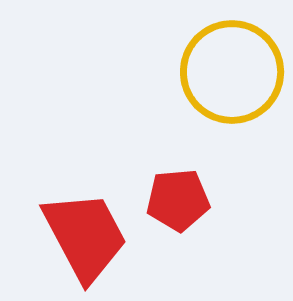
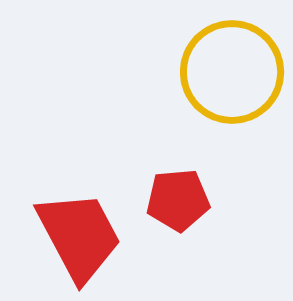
red trapezoid: moved 6 px left
